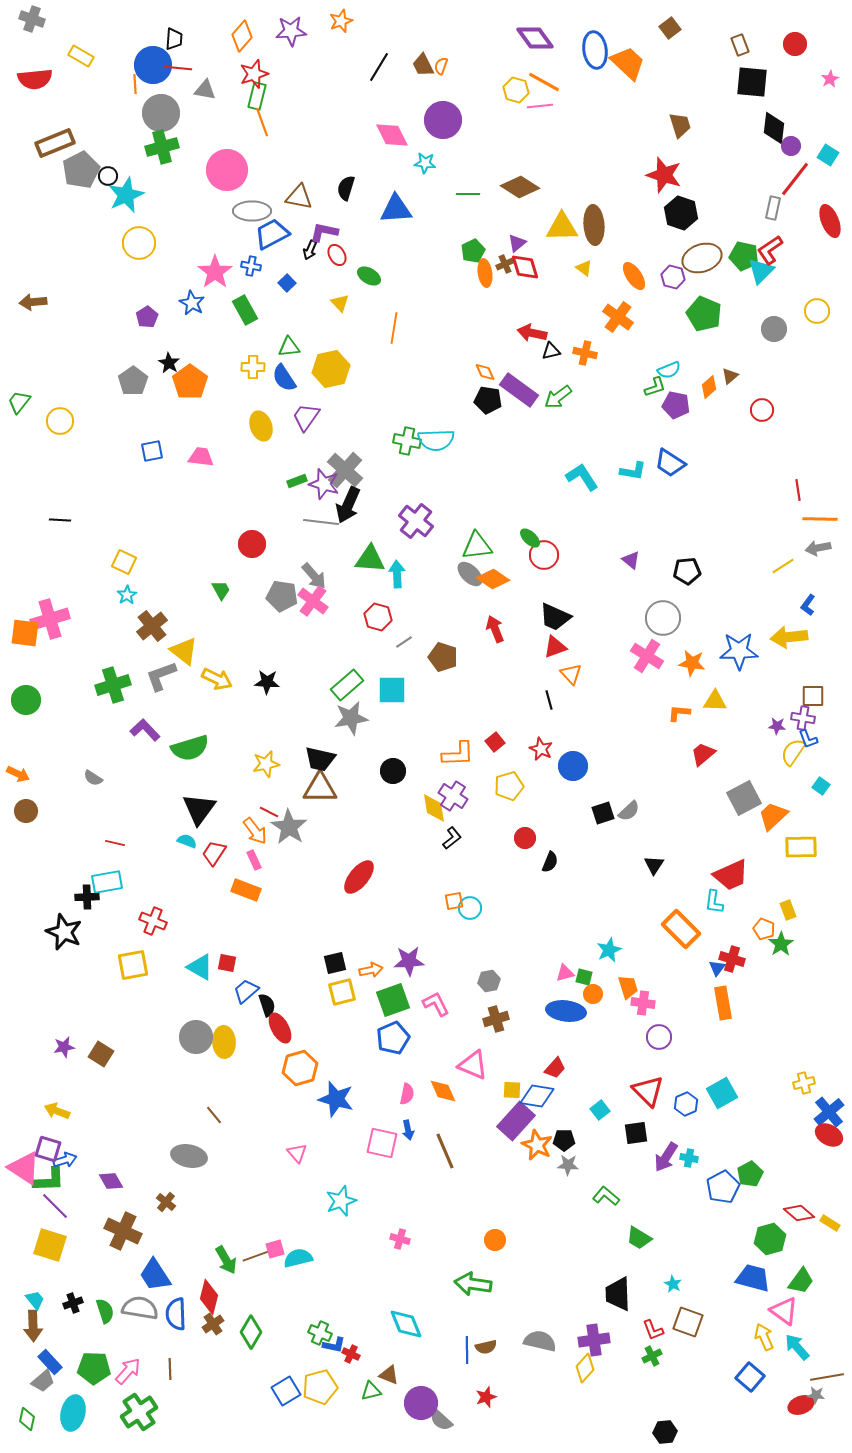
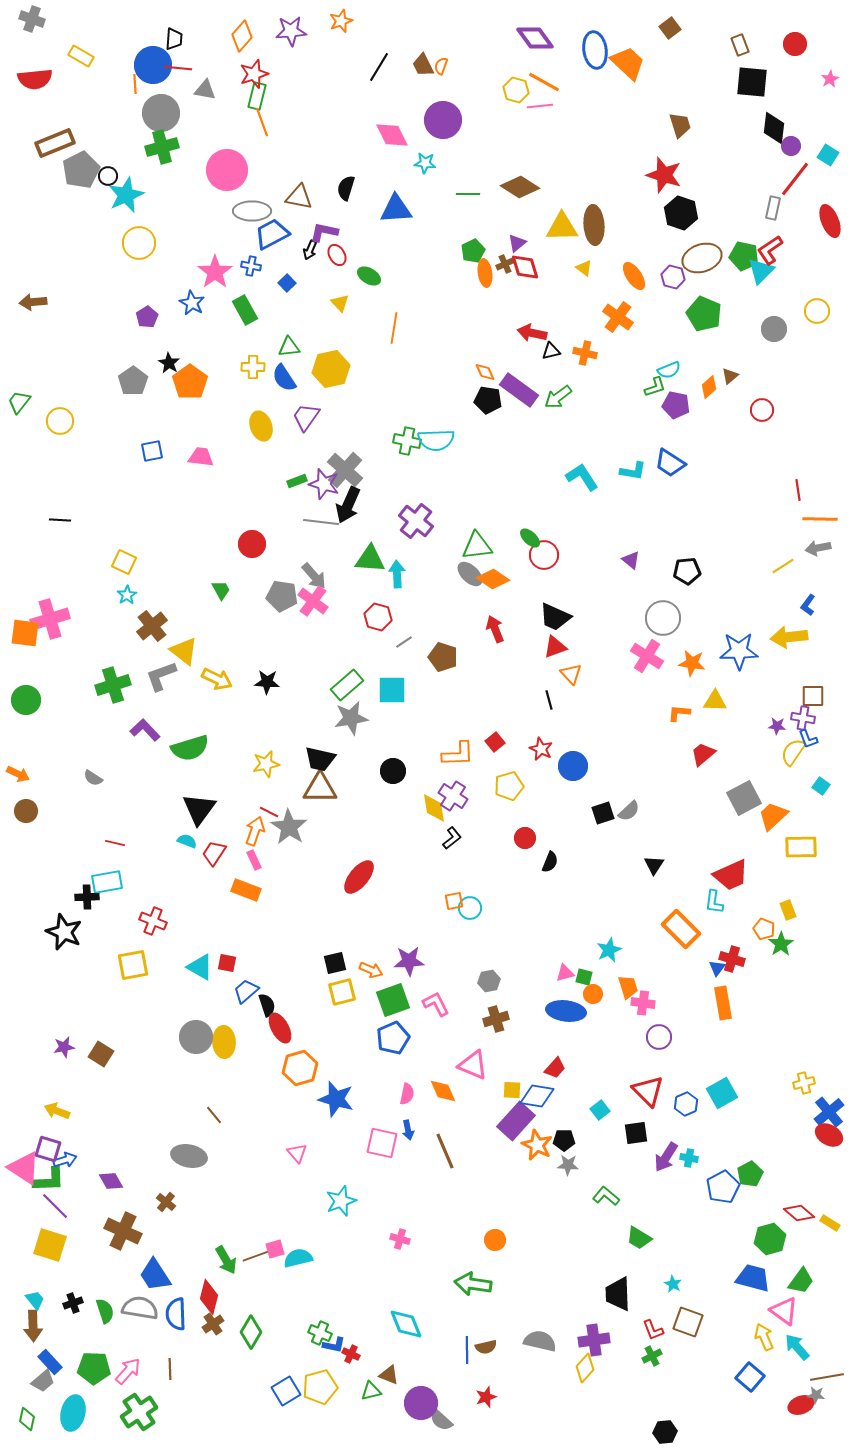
orange arrow at (255, 831): rotated 124 degrees counterclockwise
orange arrow at (371, 970): rotated 35 degrees clockwise
